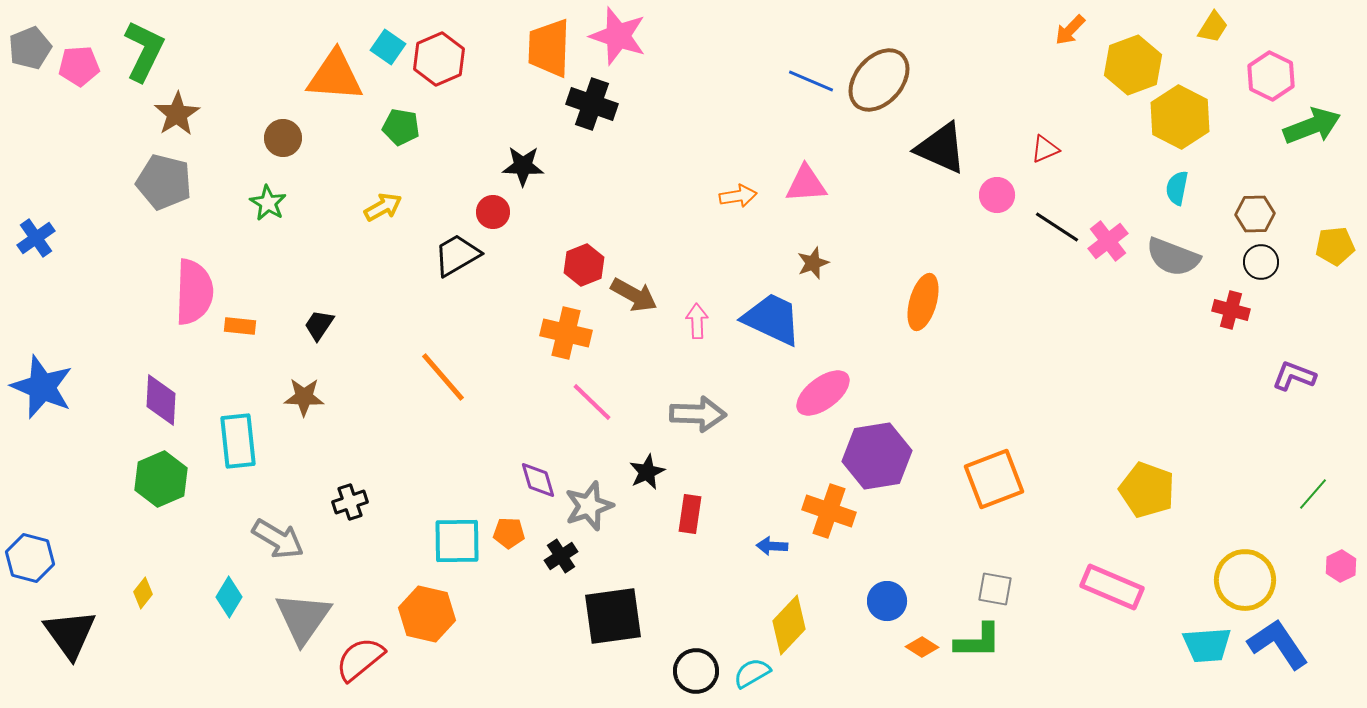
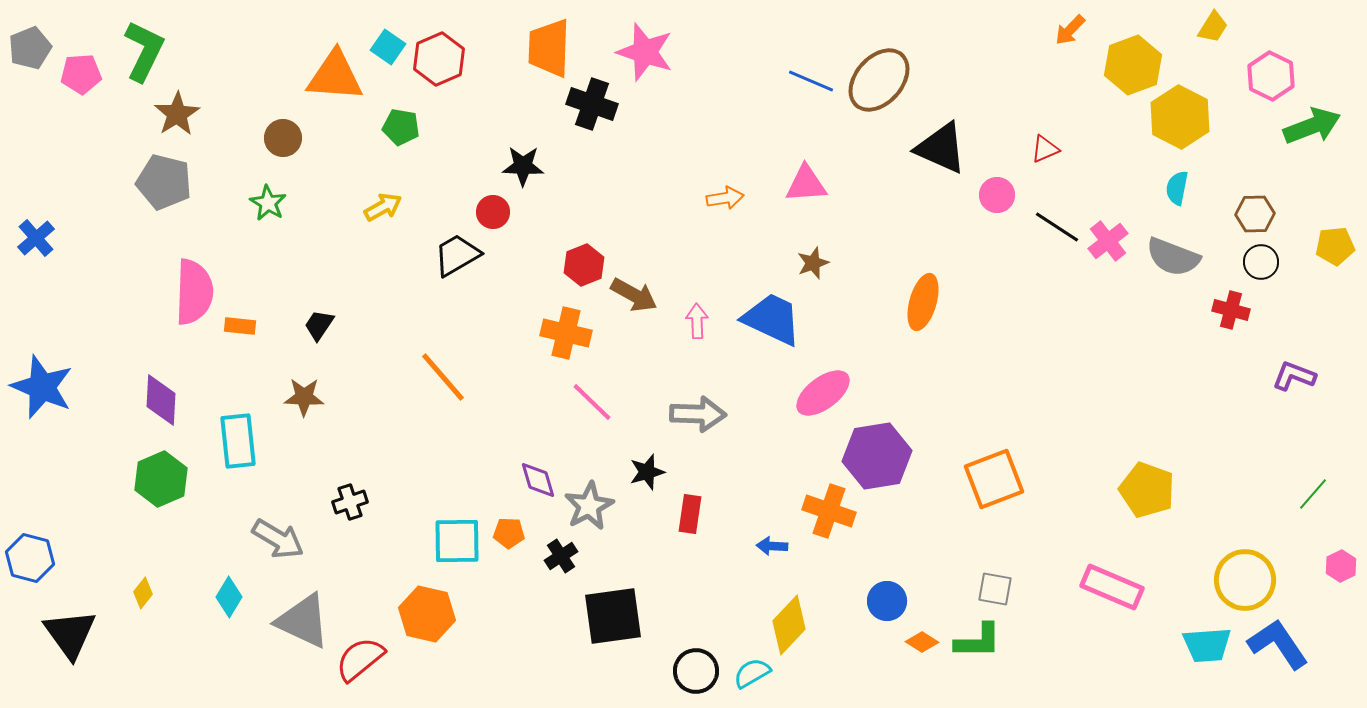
pink star at (618, 36): moved 27 px right, 16 px down
pink pentagon at (79, 66): moved 2 px right, 8 px down
orange arrow at (738, 196): moved 13 px left, 2 px down
blue cross at (36, 238): rotated 6 degrees counterclockwise
black star at (647, 472): rotated 9 degrees clockwise
gray star at (589, 506): rotated 9 degrees counterclockwise
gray triangle at (303, 618): moved 3 px down; rotated 40 degrees counterclockwise
orange diamond at (922, 647): moved 5 px up
